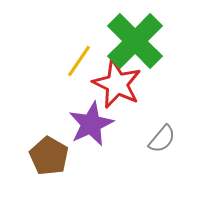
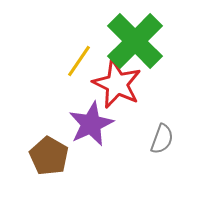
gray semicircle: rotated 20 degrees counterclockwise
